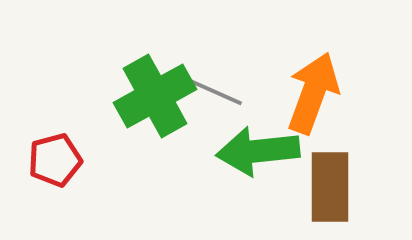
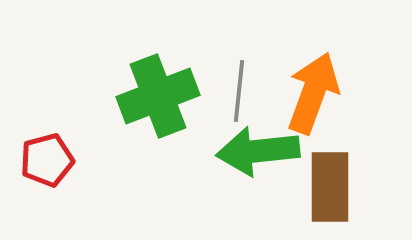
gray line: moved 26 px right; rotated 72 degrees clockwise
green cross: moved 3 px right; rotated 8 degrees clockwise
red pentagon: moved 8 px left
